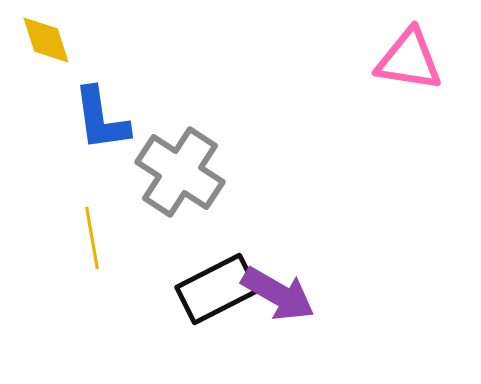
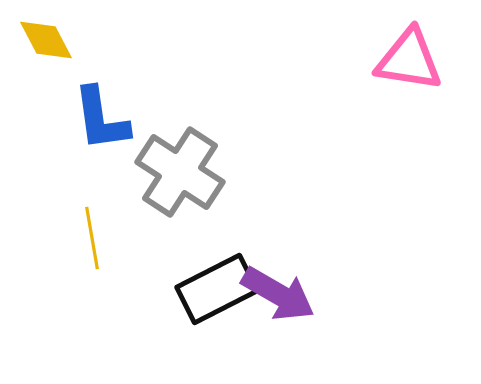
yellow diamond: rotated 10 degrees counterclockwise
